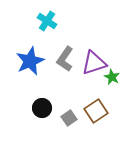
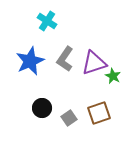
green star: moved 1 px right, 1 px up
brown square: moved 3 px right, 2 px down; rotated 15 degrees clockwise
